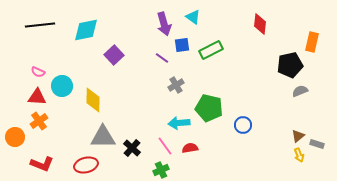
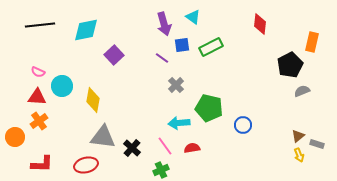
green rectangle: moved 3 px up
black pentagon: rotated 15 degrees counterclockwise
gray cross: rotated 14 degrees counterclockwise
gray semicircle: moved 2 px right
yellow diamond: rotated 10 degrees clockwise
gray triangle: rotated 8 degrees clockwise
red semicircle: moved 2 px right
red L-shape: rotated 20 degrees counterclockwise
